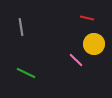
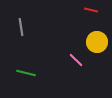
red line: moved 4 px right, 8 px up
yellow circle: moved 3 px right, 2 px up
green line: rotated 12 degrees counterclockwise
